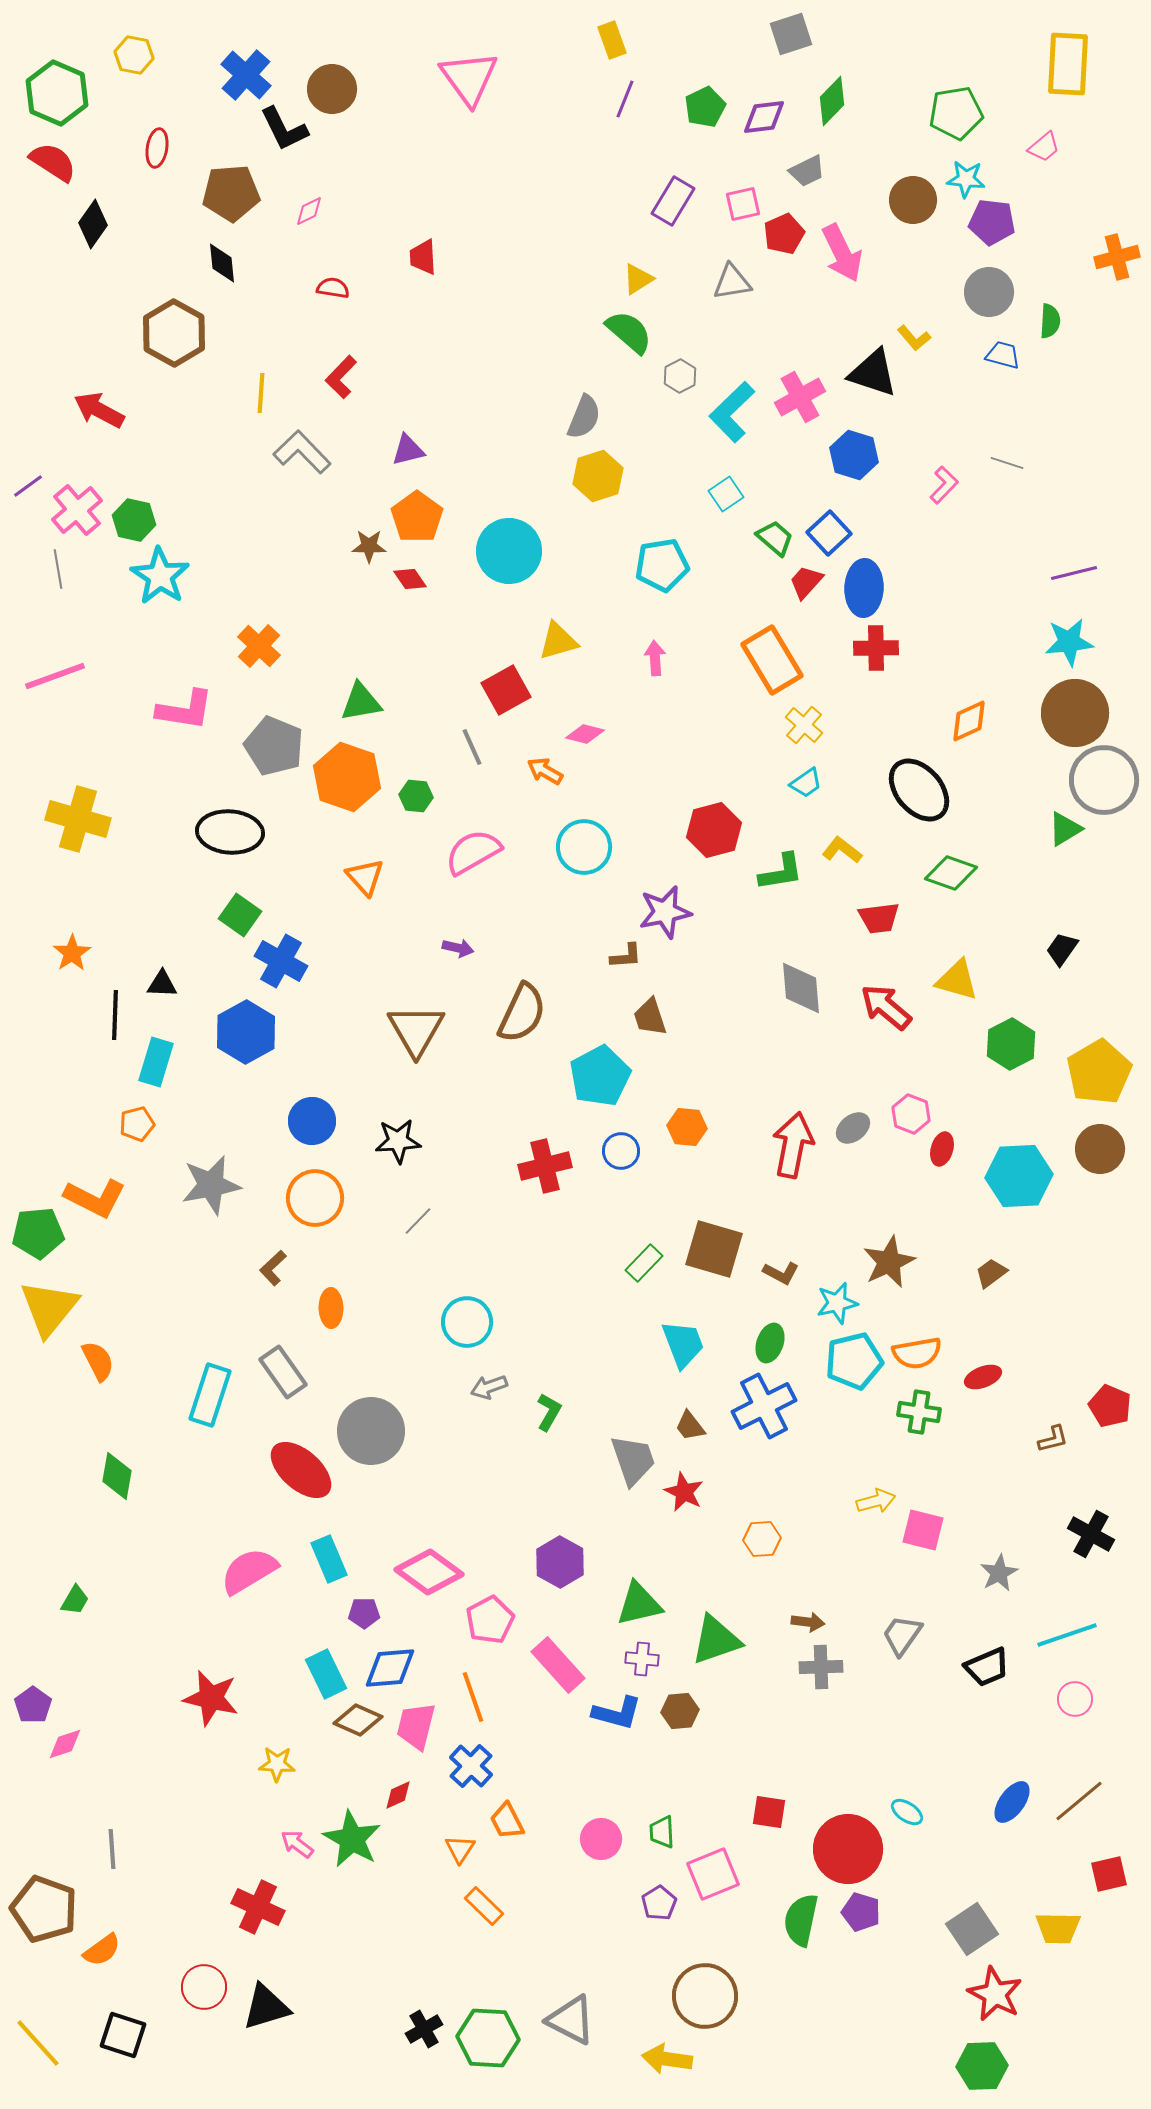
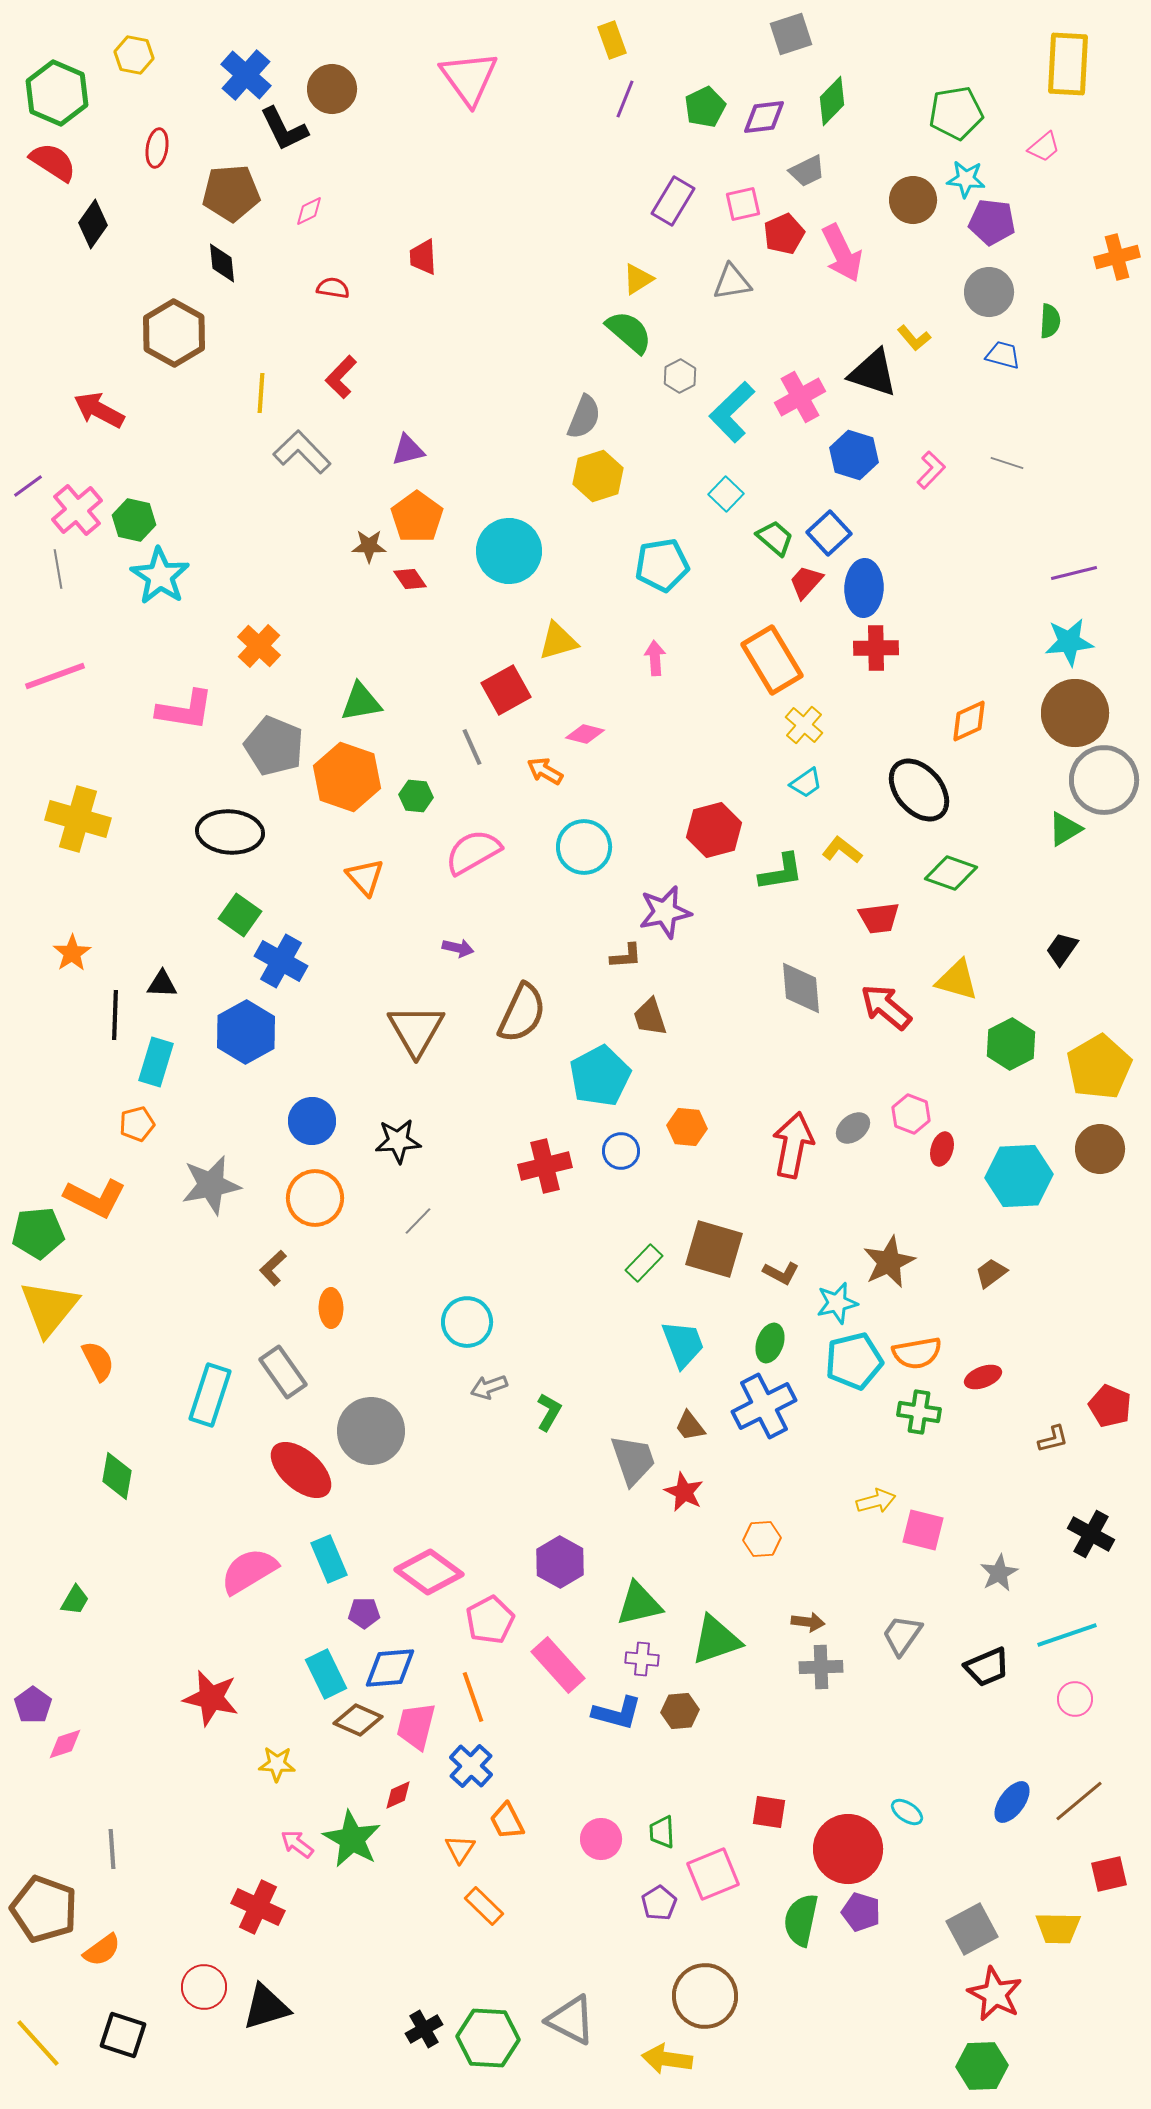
pink L-shape at (944, 485): moved 13 px left, 15 px up
cyan square at (726, 494): rotated 12 degrees counterclockwise
yellow pentagon at (1099, 1072): moved 5 px up
gray square at (972, 1929): rotated 6 degrees clockwise
